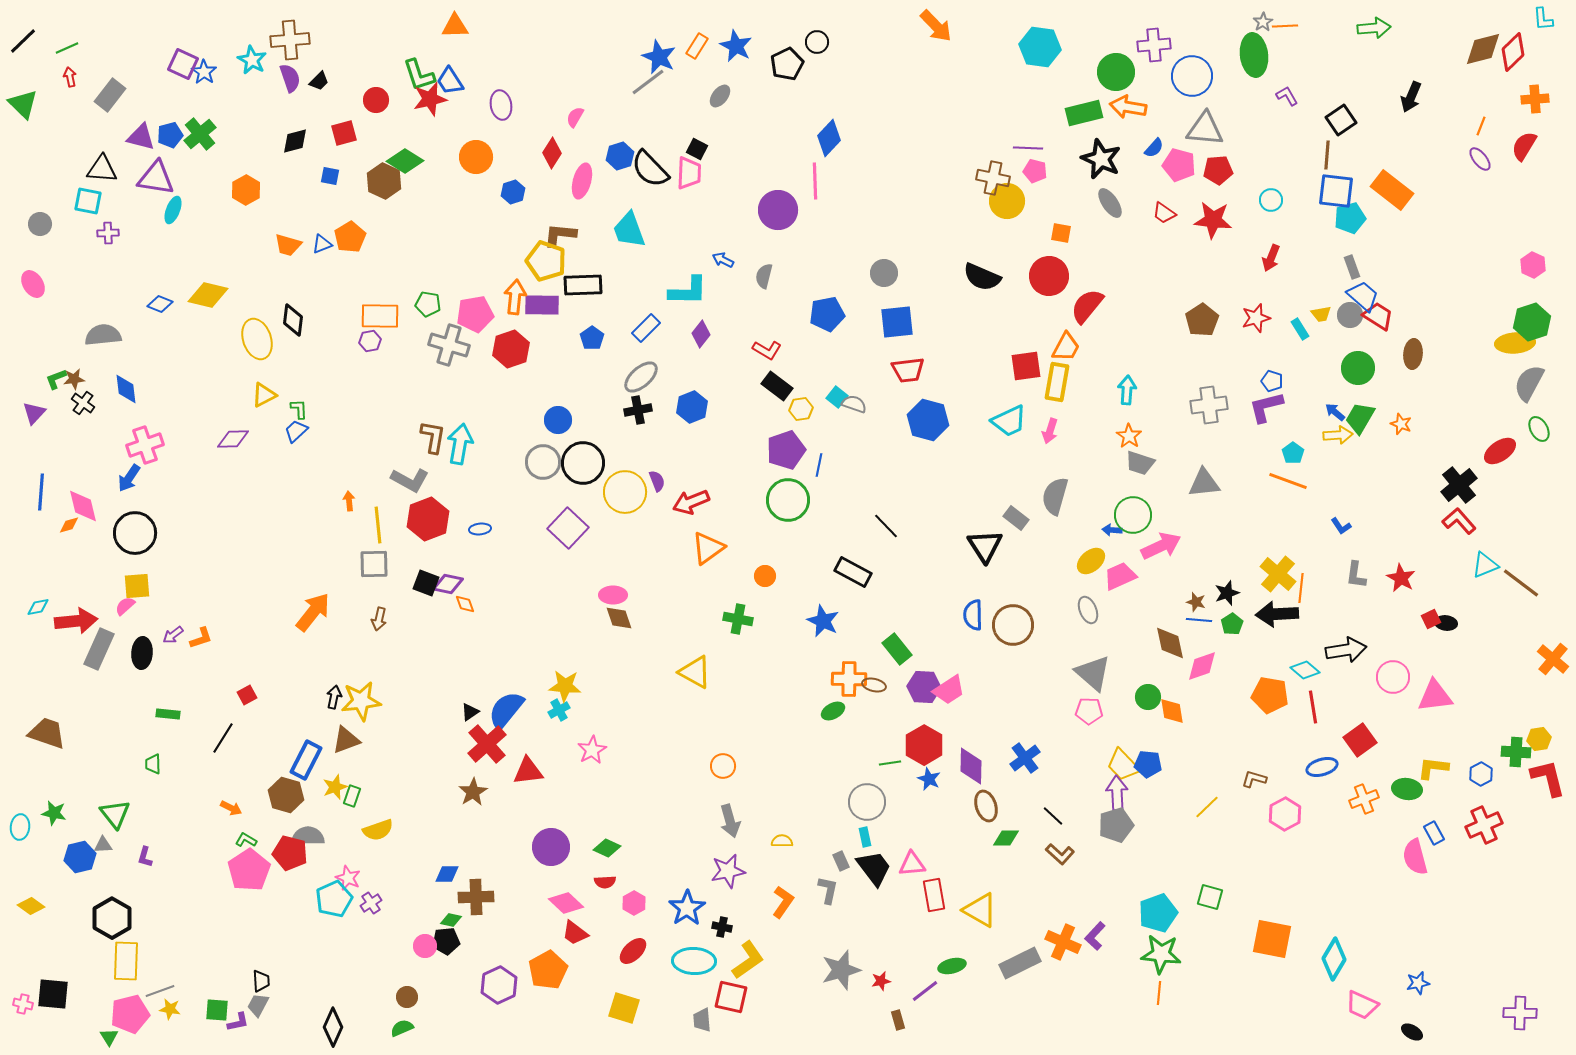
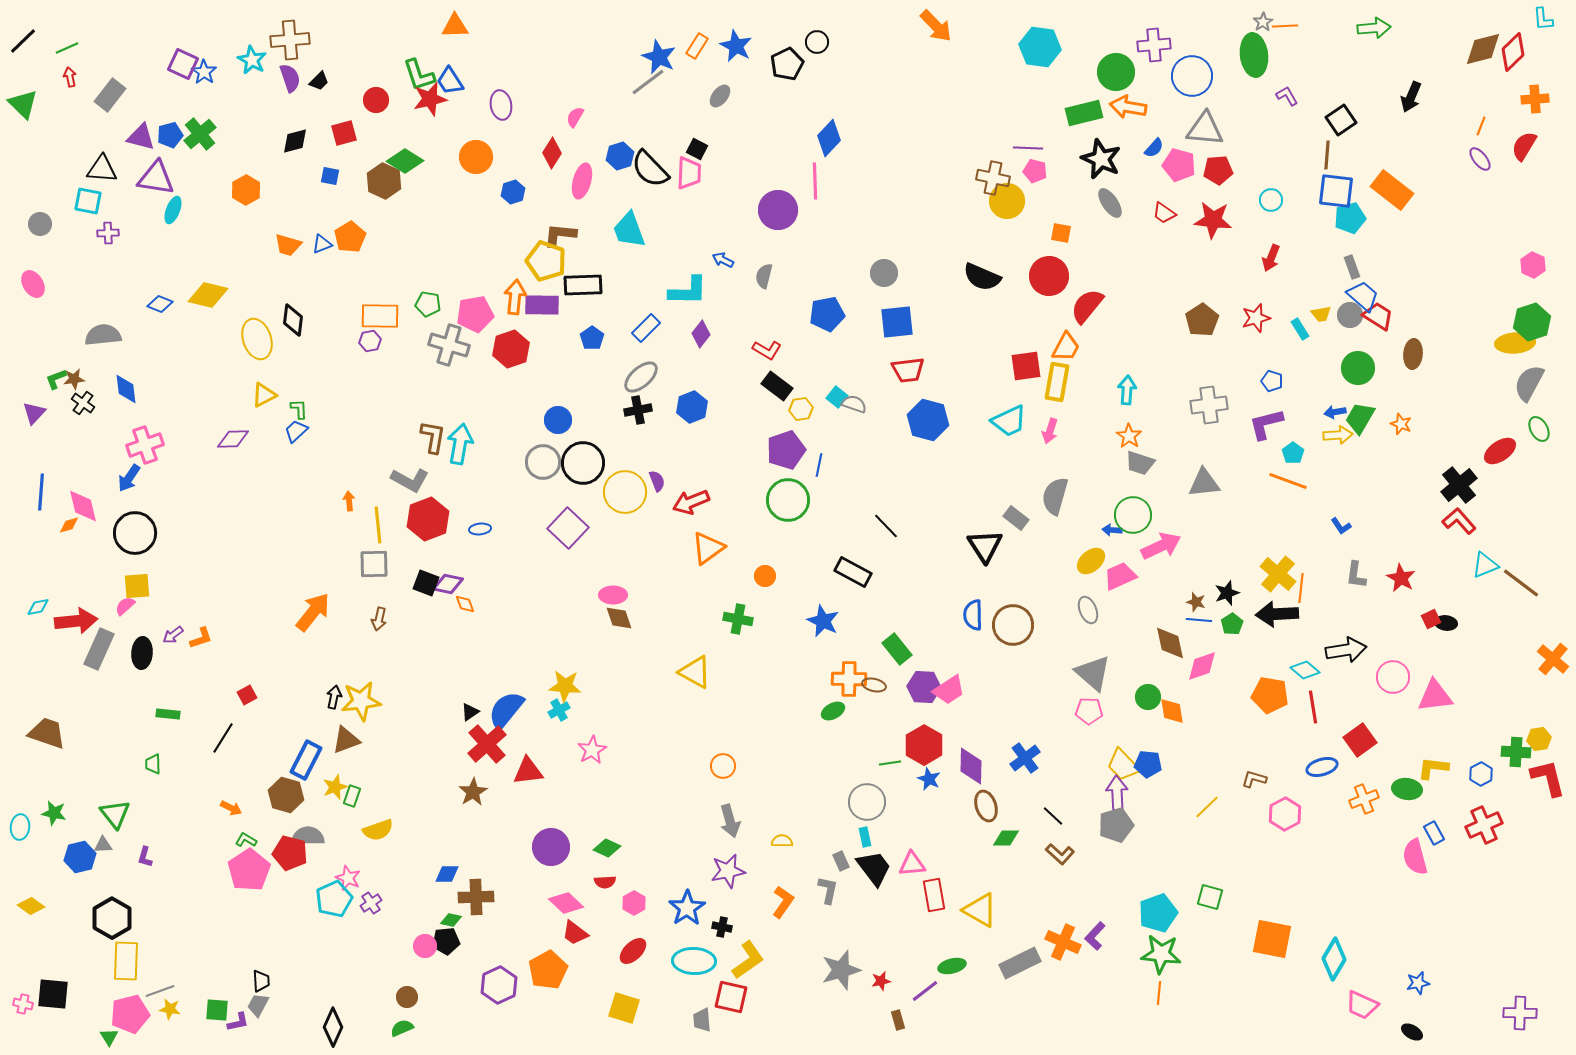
purple L-shape at (1266, 407): moved 17 px down
blue arrow at (1335, 412): rotated 50 degrees counterclockwise
